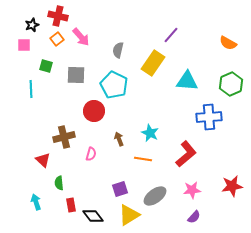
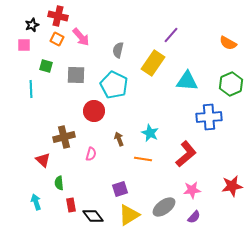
orange square: rotated 24 degrees counterclockwise
gray ellipse: moved 9 px right, 11 px down
